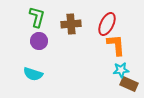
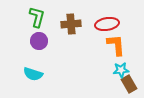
red ellipse: rotated 55 degrees clockwise
brown rectangle: rotated 36 degrees clockwise
